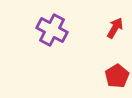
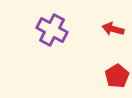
red arrow: moved 2 px left, 1 px down; rotated 105 degrees counterclockwise
